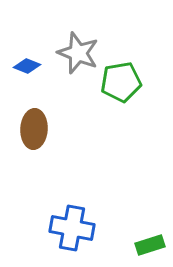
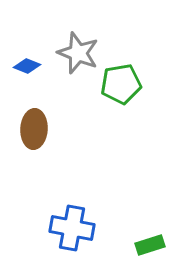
green pentagon: moved 2 px down
